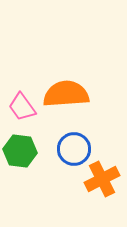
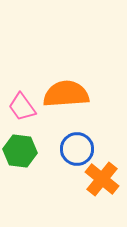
blue circle: moved 3 px right
orange cross: rotated 24 degrees counterclockwise
